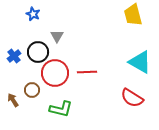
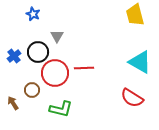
yellow trapezoid: moved 2 px right
red line: moved 3 px left, 4 px up
brown arrow: moved 3 px down
